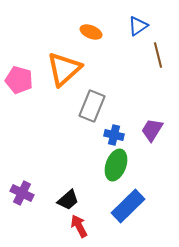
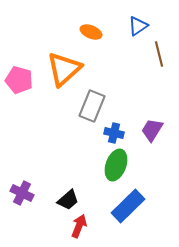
brown line: moved 1 px right, 1 px up
blue cross: moved 2 px up
red arrow: rotated 50 degrees clockwise
